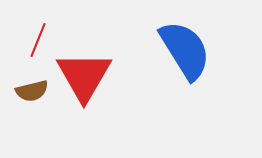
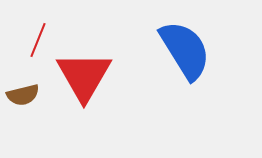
brown semicircle: moved 9 px left, 4 px down
